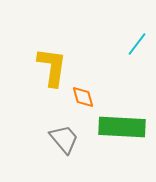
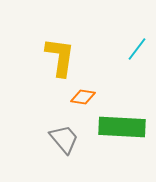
cyan line: moved 5 px down
yellow L-shape: moved 8 px right, 10 px up
orange diamond: rotated 65 degrees counterclockwise
